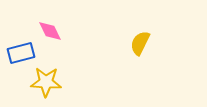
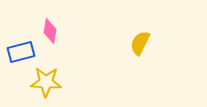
pink diamond: rotated 35 degrees clockwise
blue rectangle: moved 1 px up
